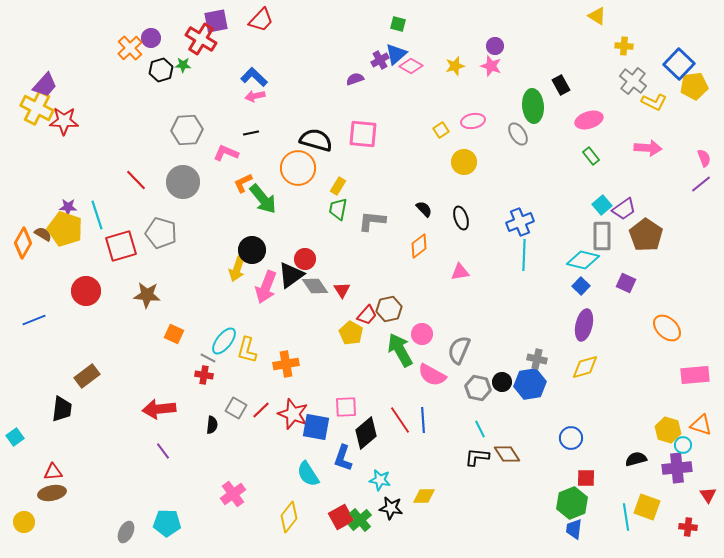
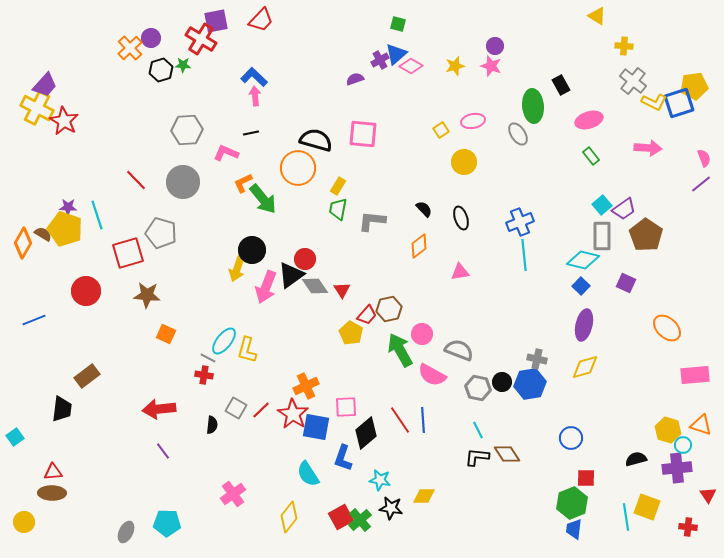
blue square at (679, 64): moved 39 px down; rotated 28 degrees clockwise
pink arrow at (255, 96): rotated 96 degrees clockwise
red star at (64, 121): rotated 28 degrees clockwise
red square at (121, 246): moved 7 px right, 7 px down
cyan line at (524, 255): rotated 8 degrees counterclockwise
orange square at (174, 334): moved 8 px left
gray semicircle at (459, 350): rotated 88 degrees clockwise
orange cross at (286, 364): moved 20 px right, 22 px down; rotated 15 degrees counterclockwise
red star at (293, 414): rotated 12 degrees clockwise
cyan line at (480, 429): moved 2 px left, 1 px down
brown ellipse at (52, 493): rotated 12 degrees clockwise
